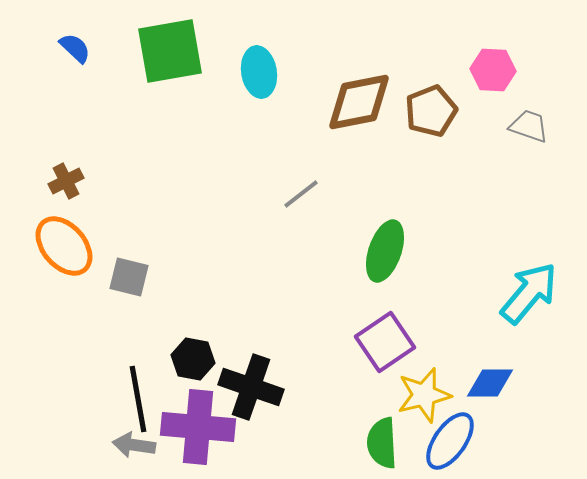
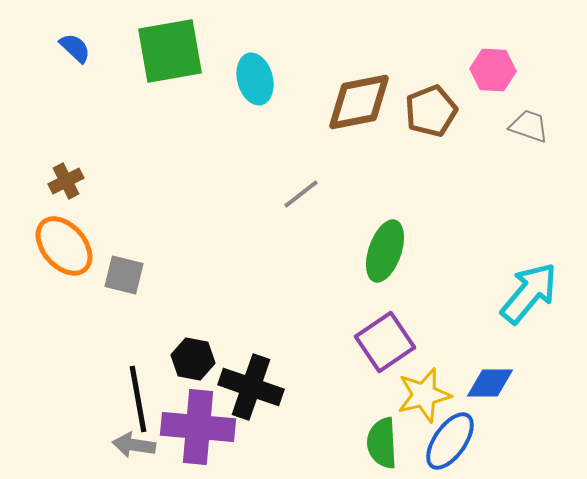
cyan ellipse: moved 4 px left, 7 px down; rotated 6 degrees counterclockwise
gray square: moved 5 px left, 2 px up
